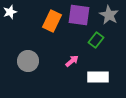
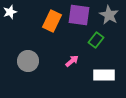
white rectangle: moved 6 px right, 2 px up
